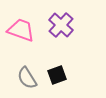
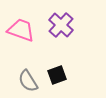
gray semicircle: moved 1 px right, 3 px down
